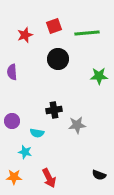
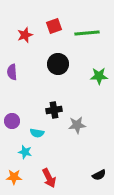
black circle: moved 5 px down
black semicircle: rotated 48 degrees counterclockwise
